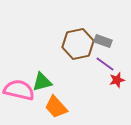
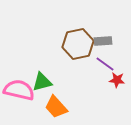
gray rectangle: rotated 24 degrees counterclockwise
red star: rotated 21 degrees clockwise
